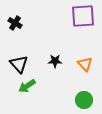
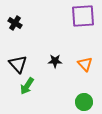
black triangle: moved 1 px left
green arrow: rotated 24 degrees counterclockwise
green circle: moved 2 px down
